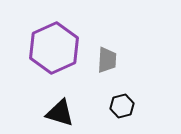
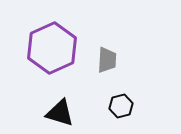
purple hexagon: moved 2 px left
black hexagon: moved 1 px left
